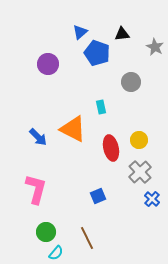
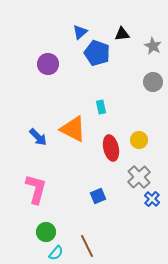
gray star: moved 2 px left, 1 px up
gray circle: moved 22 px right
gray cross: moved 1 px left, 5 px down
brown line: moved 8 px down
